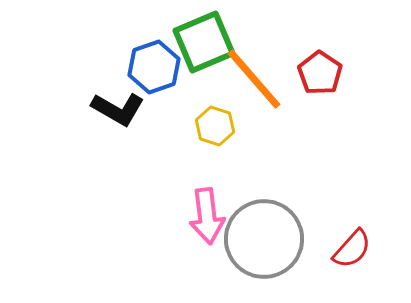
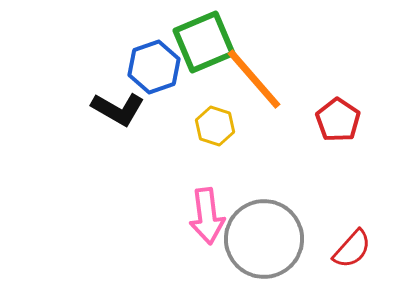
red pentagon: moved 18 px right, 47 px down
